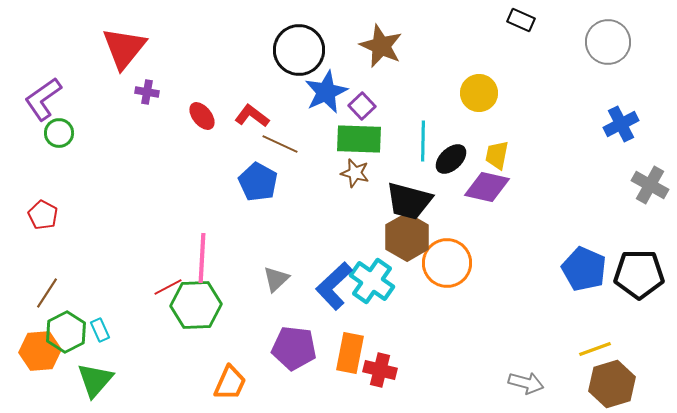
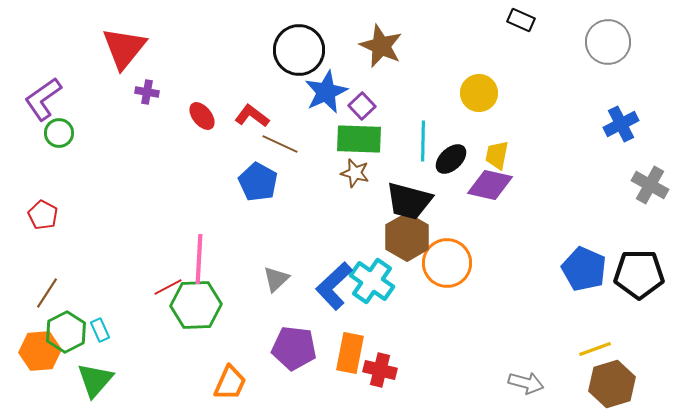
purple diamond at (487, 187): moved 3 px right, 2 px up
pink line at (202, 258): moved 3 px left, 1 px down
